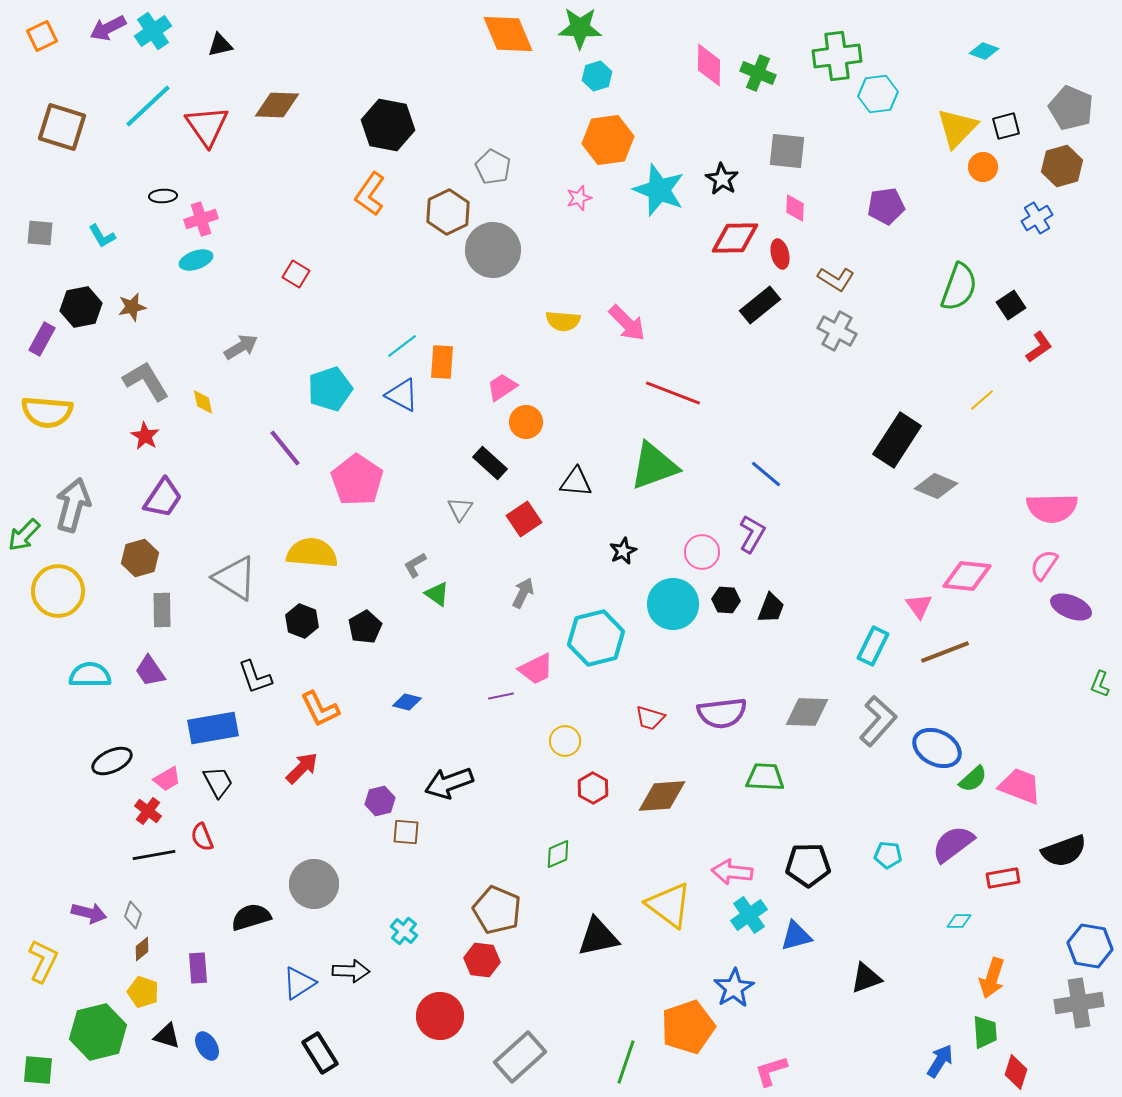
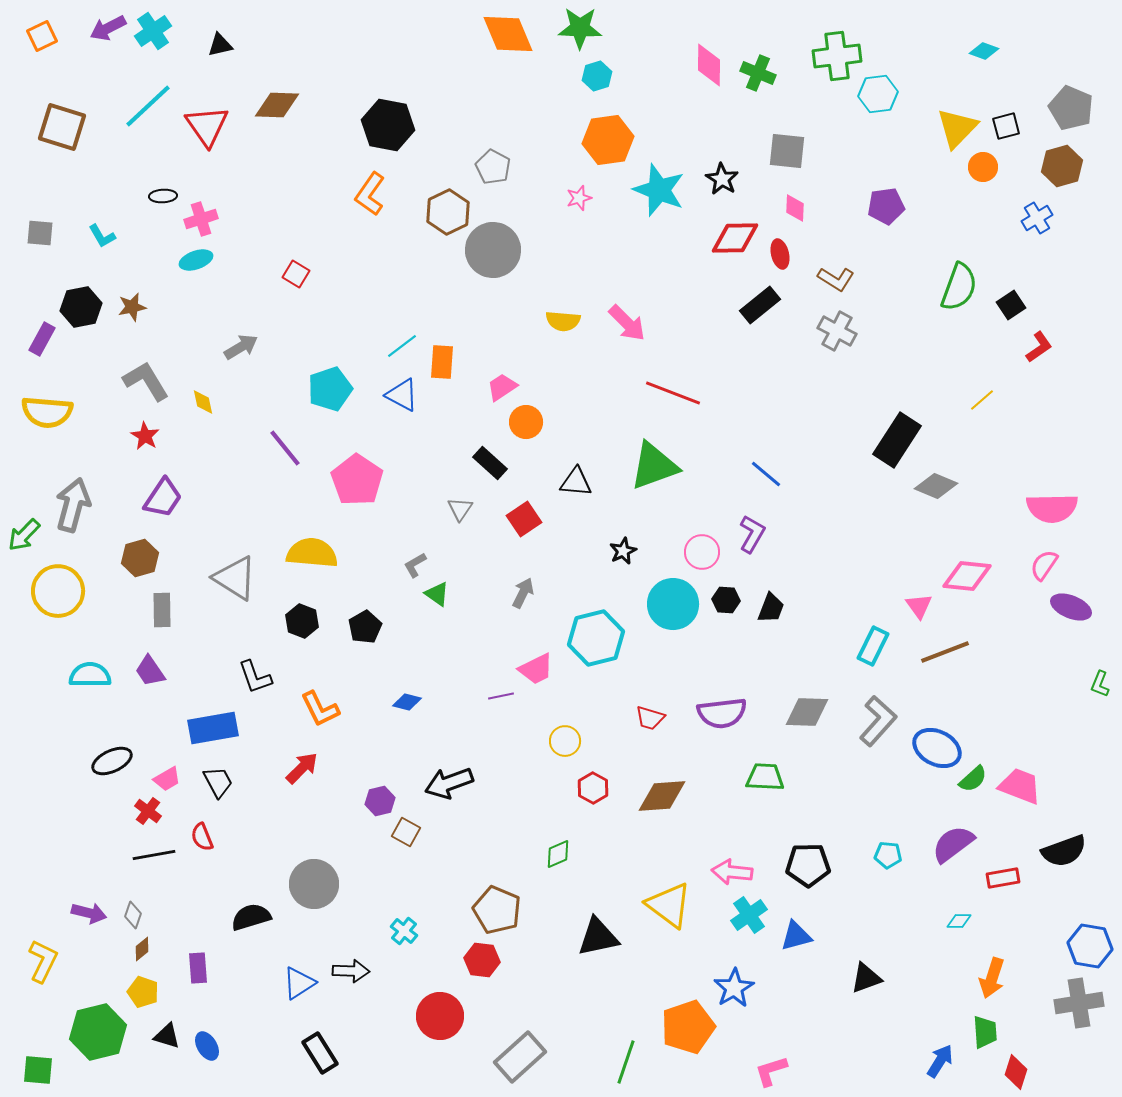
brown square at (406, 832): rotated 24 degrees clockwise
